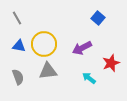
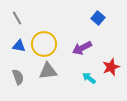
red star: moved 4 px down
